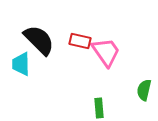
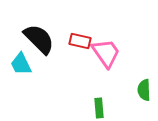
black semicircle: moved 1 px up
pink trapezoid: moved 1 px down
cyan trapezoid: rotated 25 degrees counterclockwise
green semicircle: rotated 15 degrees counterclockwise
